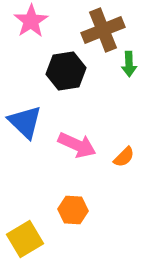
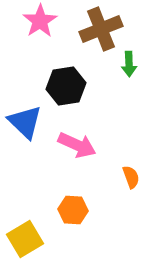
pink star: moved 9 px right
brown cross: moved 2 px left, 1 px up
black hexagon: moved 15 px down
orange semicircle: moved 7 px right, 20 px down; rotated 65 degrees counterclockwise
